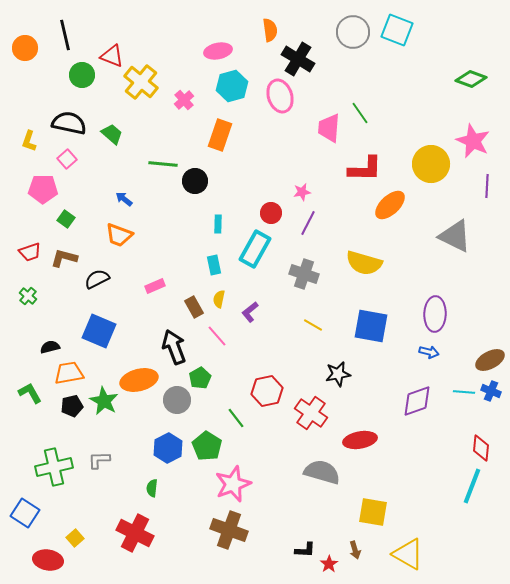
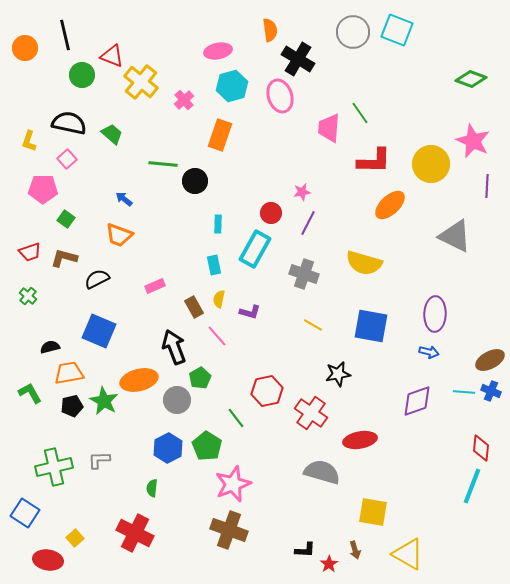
red L-shape at (365, 169): moved 9 px right, 8 px up
purple L-shape at (250, 312): rotated 125 degrees counterclockwise
